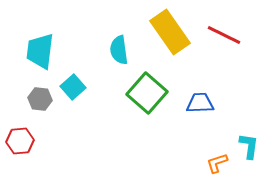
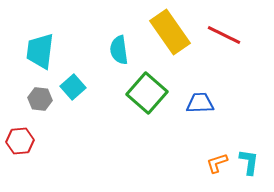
cyan L-shape: moved 16 px down
